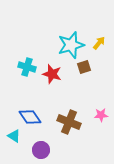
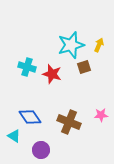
yellow arrow: moved 2 px down; rotated 16 degrees counterclockwise
